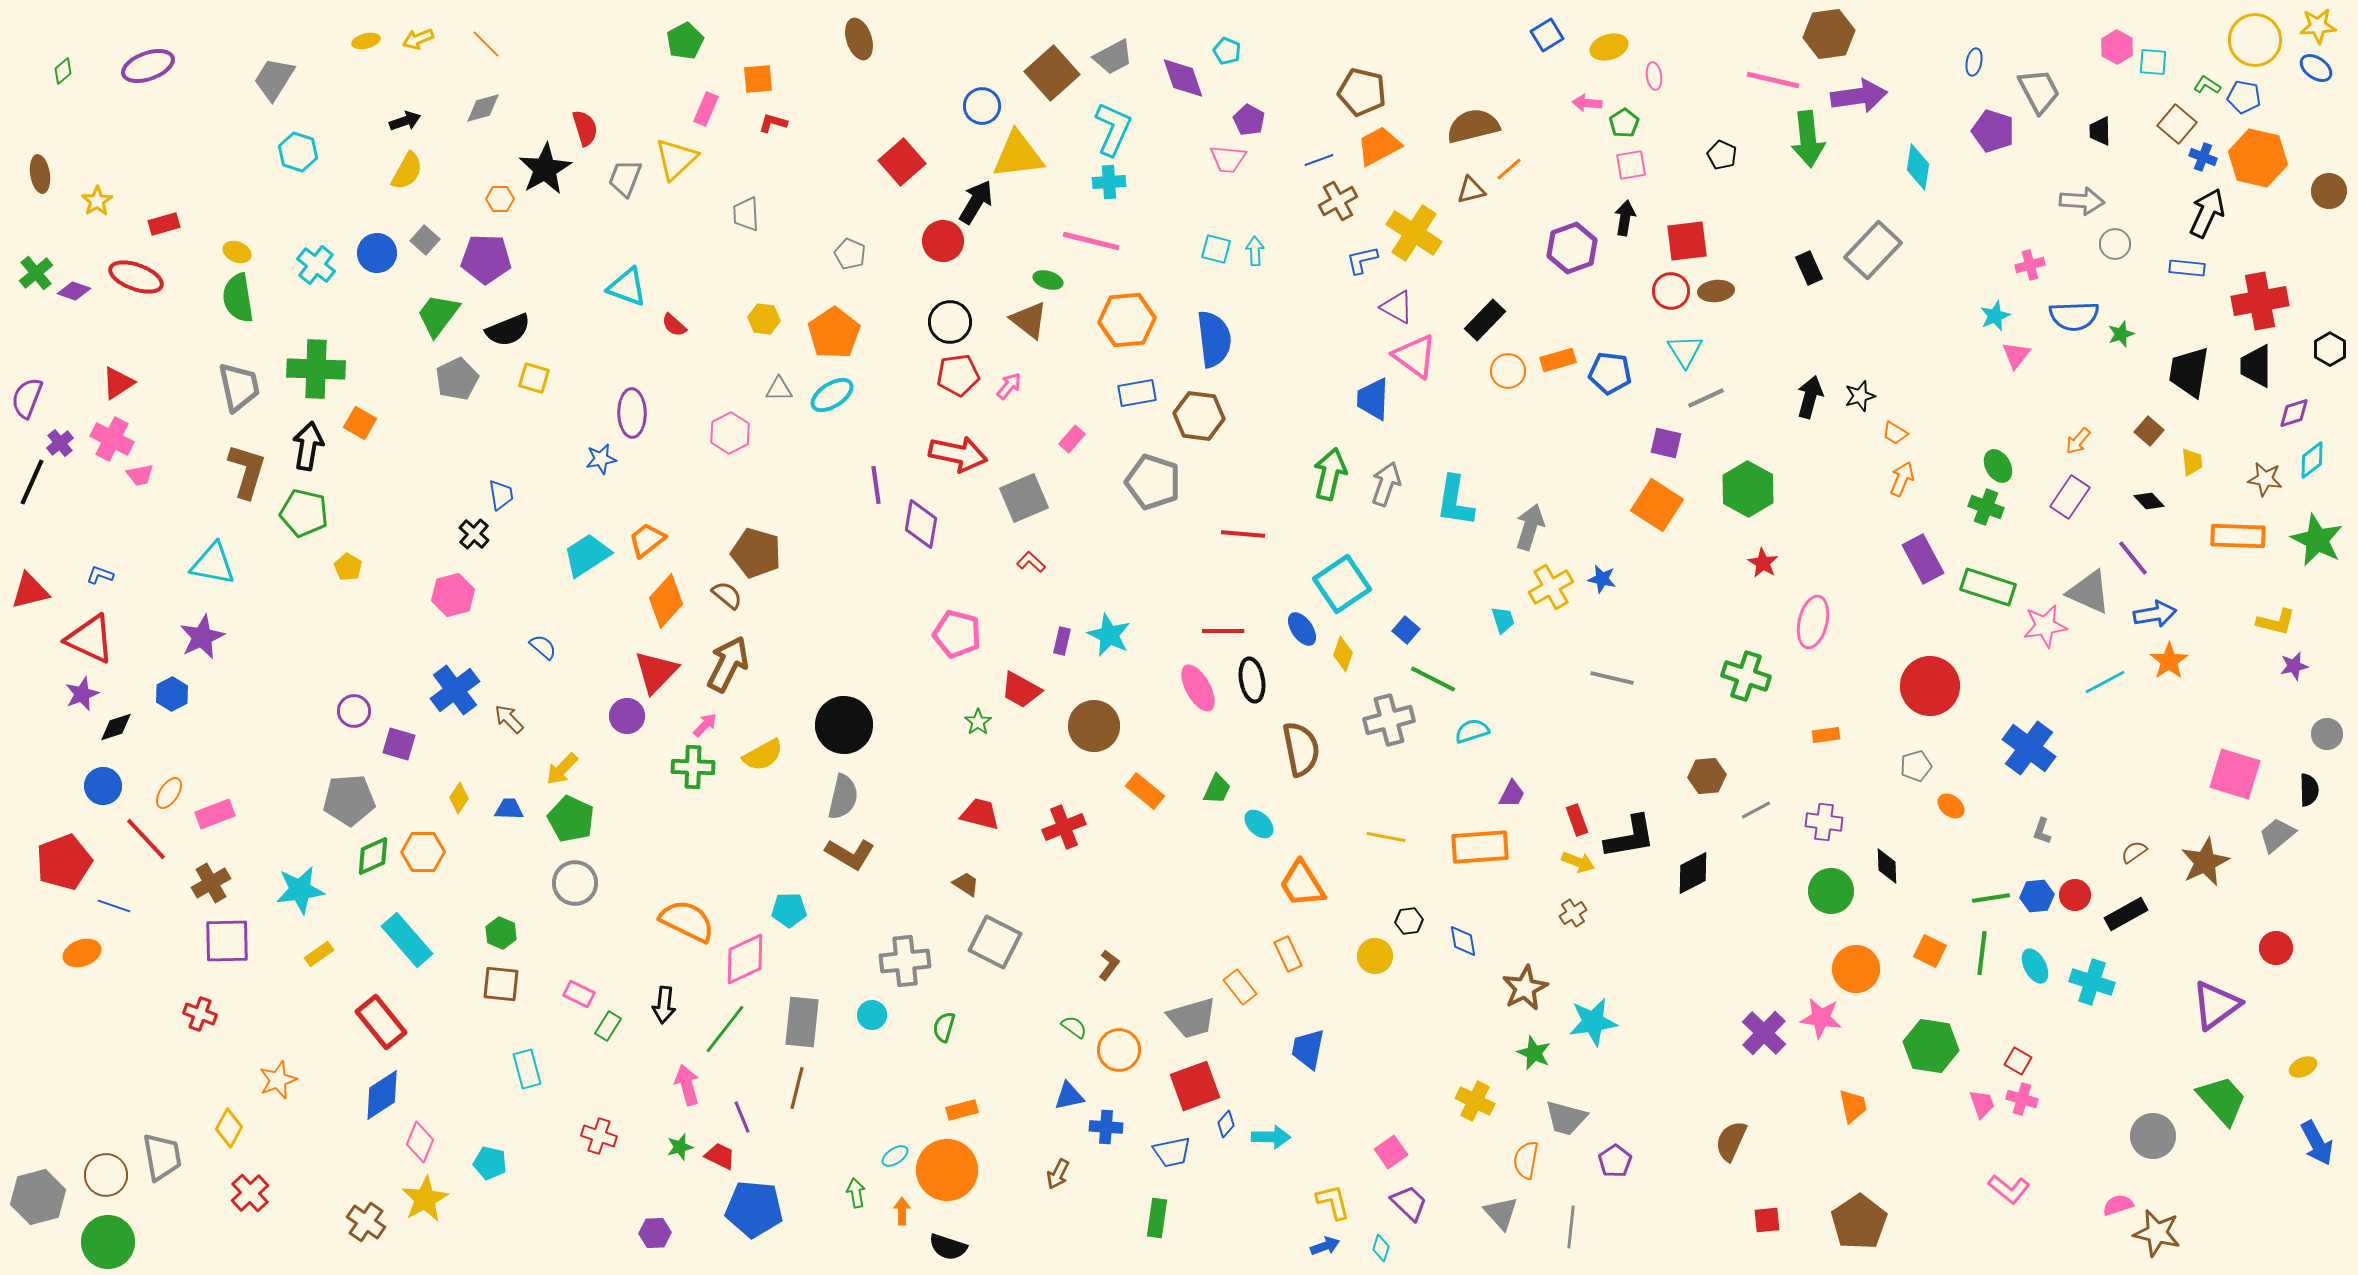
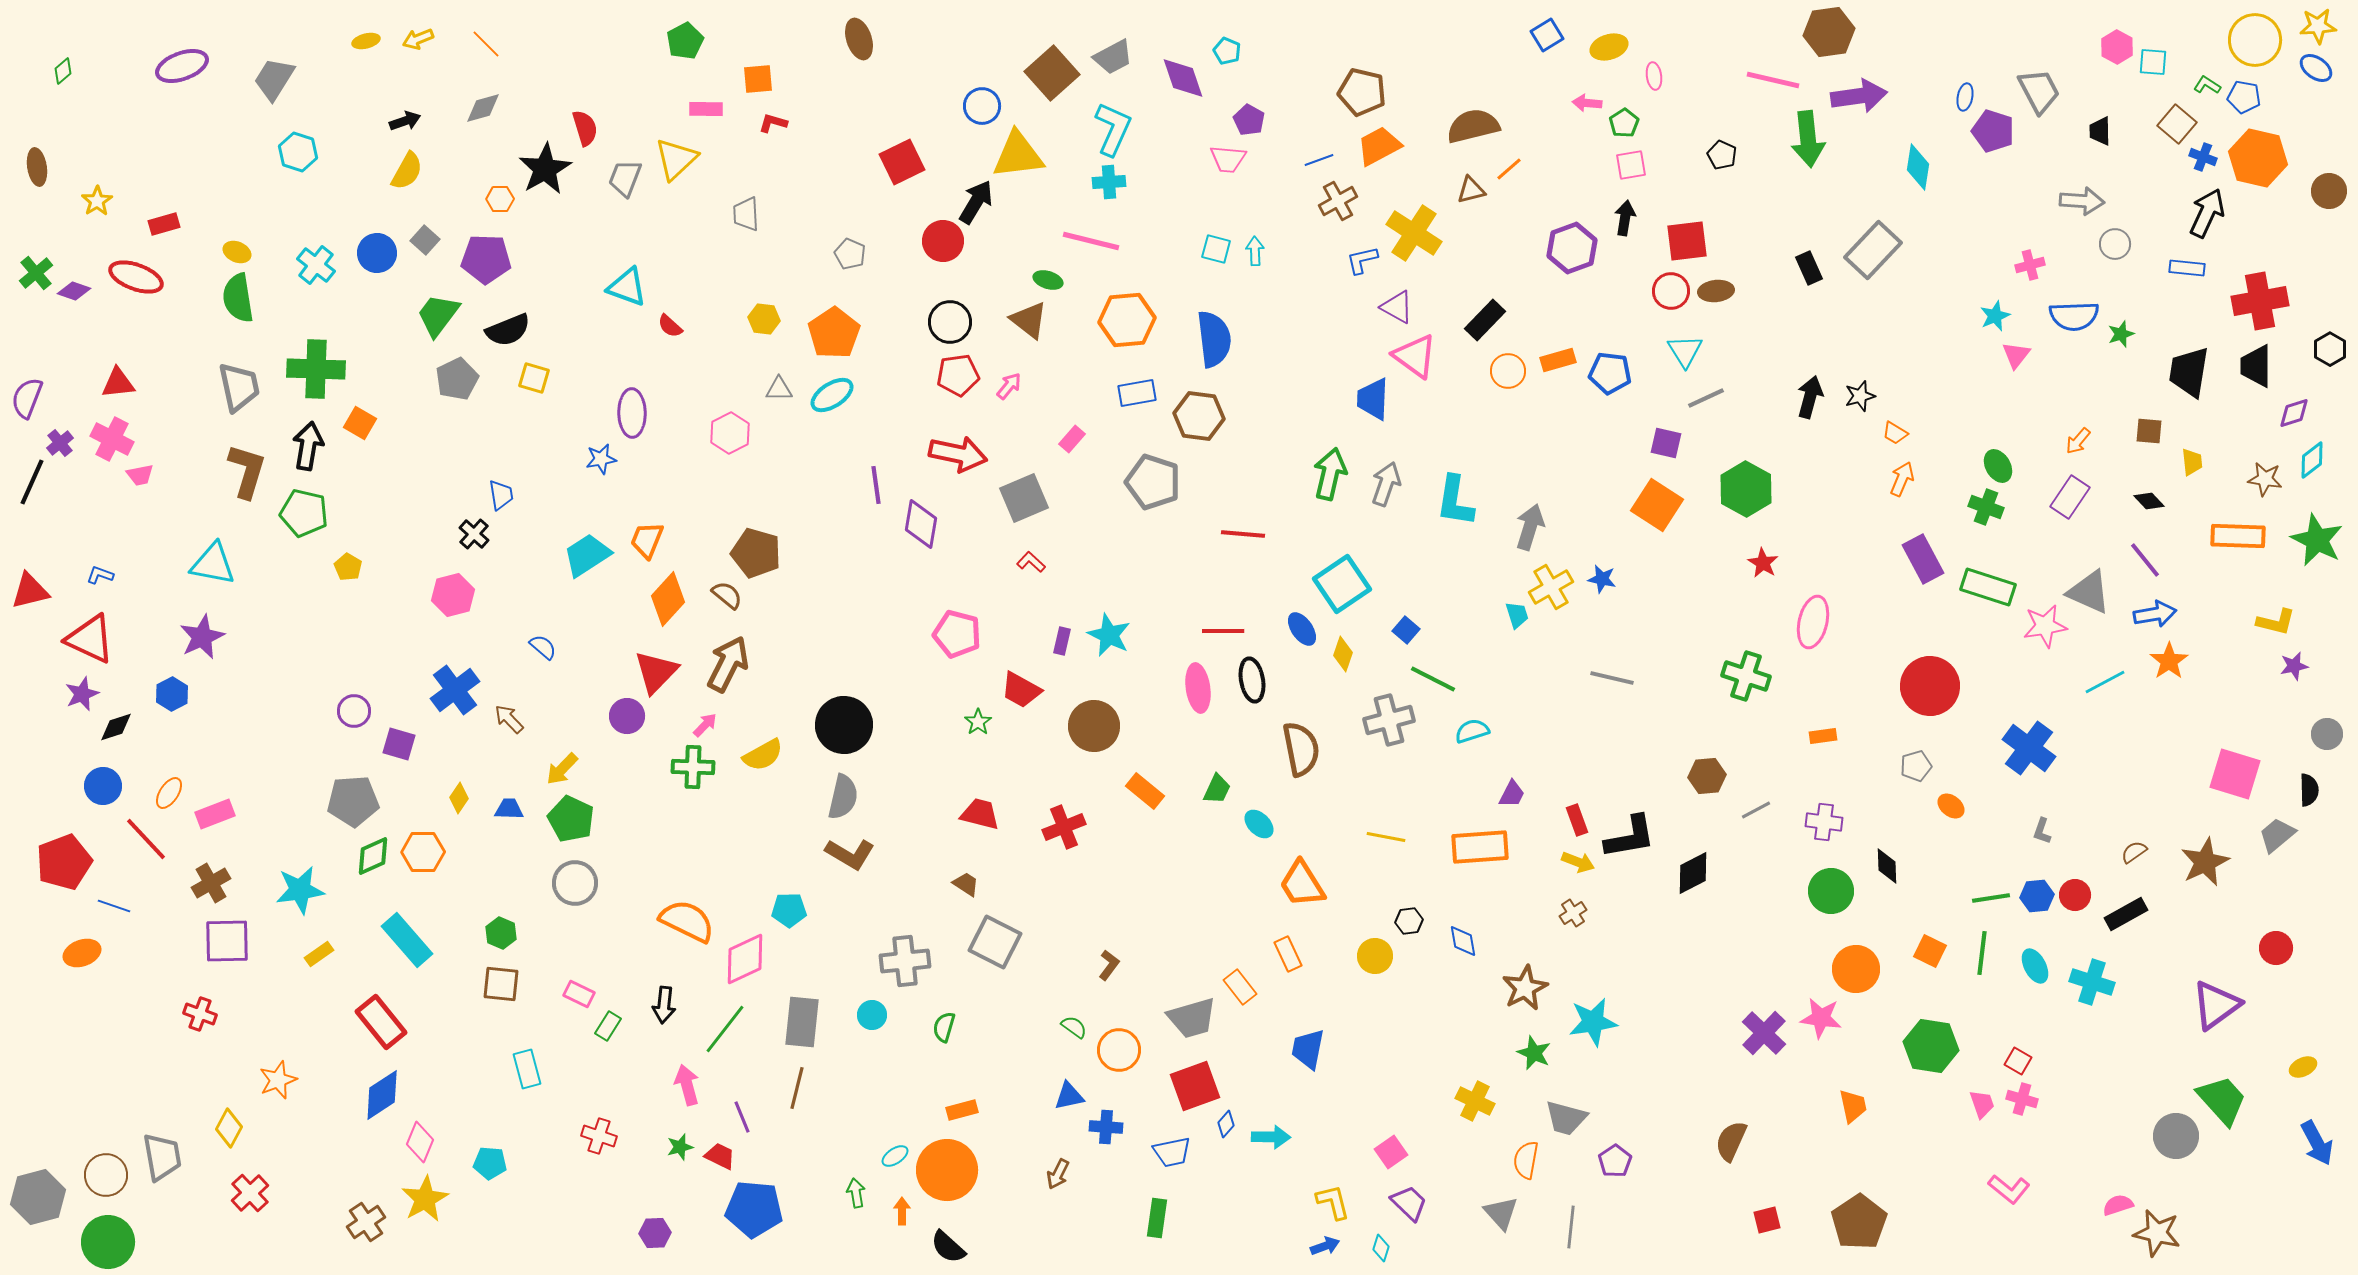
brown hexagon at (1829, 34): moved 2 px up
blue ellipse at (1974, 62): moved 9 px left, 35 px down
purple ellipse at (148, 66): moved 34 px right
pink rectangle at (706, 109): rotated 68 degrees clockwise
red square at (902, 162): rotated 15 degrees clockwise
brown ellipse at (40, 174): moved 3 px left, 7 px up
red semicircle at (674, 325): moved 4 px left, 1 px down
red triangle at (118, 383): rotated 27 degrees clockwise
brown square at (2149, 431): rotated 36 degrees counterclockwise
green hexagon at (1748, 489): moved 2 px left
orange trapezoid at (647, 540): rotated 30 degrees counterclockwise
purple line at (2133, 558): moved 12 px right, 2 px down
orange diamond at (666, 601): moved 2 px right, 2 px up
cyan trapezoid at (1503, 620): moved 14 px right, 5 px up
pink ellipse at (1198, 688): rotated 21 degrees clockwise
orange rectangle at (1826, 735): moved 3 px left, 1 px down
gray pentagon at (349, 800): moved 4 px right, 1 px down
gray circle at (2153, 1136): moved 23 px right
cyan pentagon at (490, 1163): rotated 8 degrees counterclockwise
red square at (1767, 1220): rotated 8 degrees counterclockwise
brown cross at (366, 1222): rotated 21 degrees clockwise
black semicircle at (948, 1247): rotated 24 degrees clockwise
